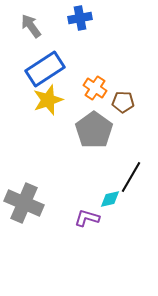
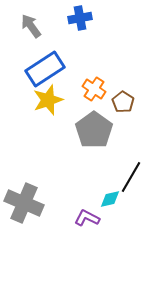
orange cross: moved 1 px left, 1 px down
brown pentagon: rotated 30 degrees clockwise
purple L-shape: rotated 10 degrees clockwise
